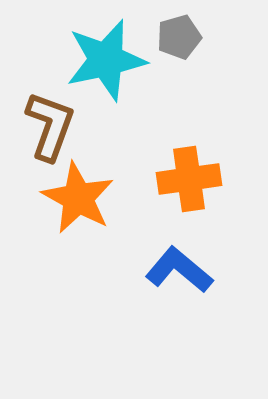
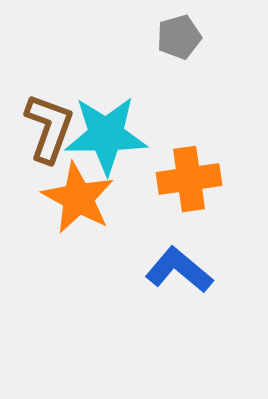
cyan star: moved 75 px down; rotated 12 degrees clockwise
brown L-shape: moved 1 px left, 2 px down
